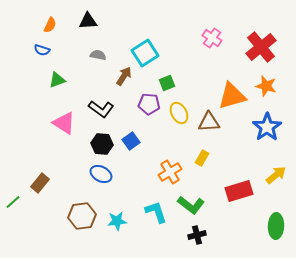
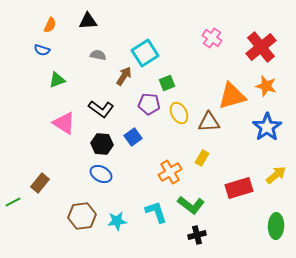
blue square: moved 2 px right, 4 px up
red rectangle: moved 3 px up
green line: rotated 14 degrees clockwise
